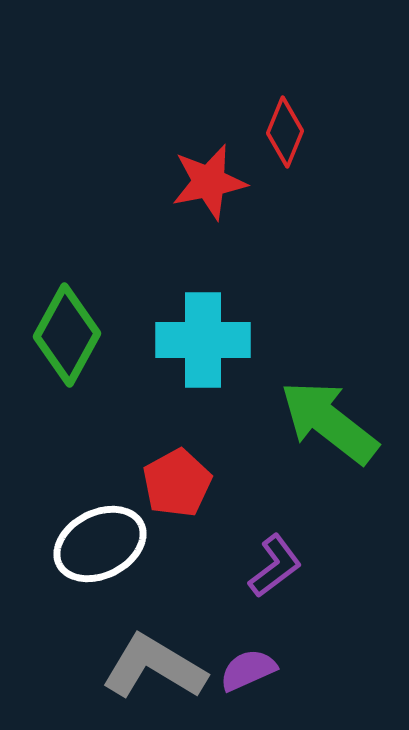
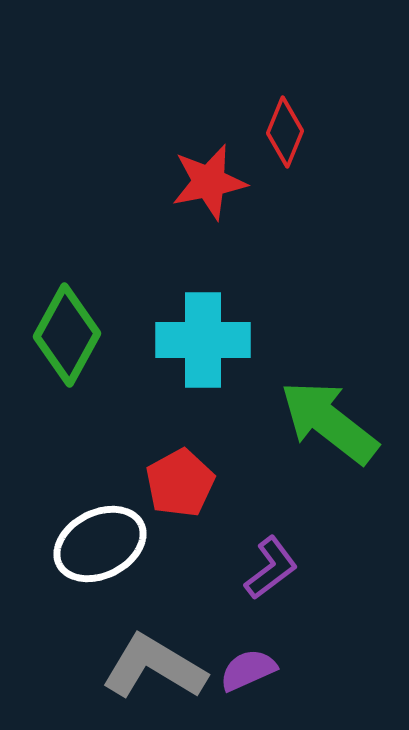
red pentagon: moved 3 px right
purple L-shape: moved 4 px left, 2 px down
